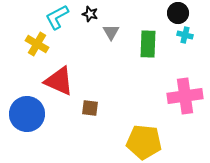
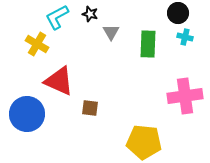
cyan cross: moved 2 px down
